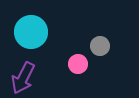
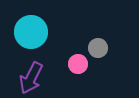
gray circle: moved 2 px left, 2 px down
purple arrow: moved 8 px right
